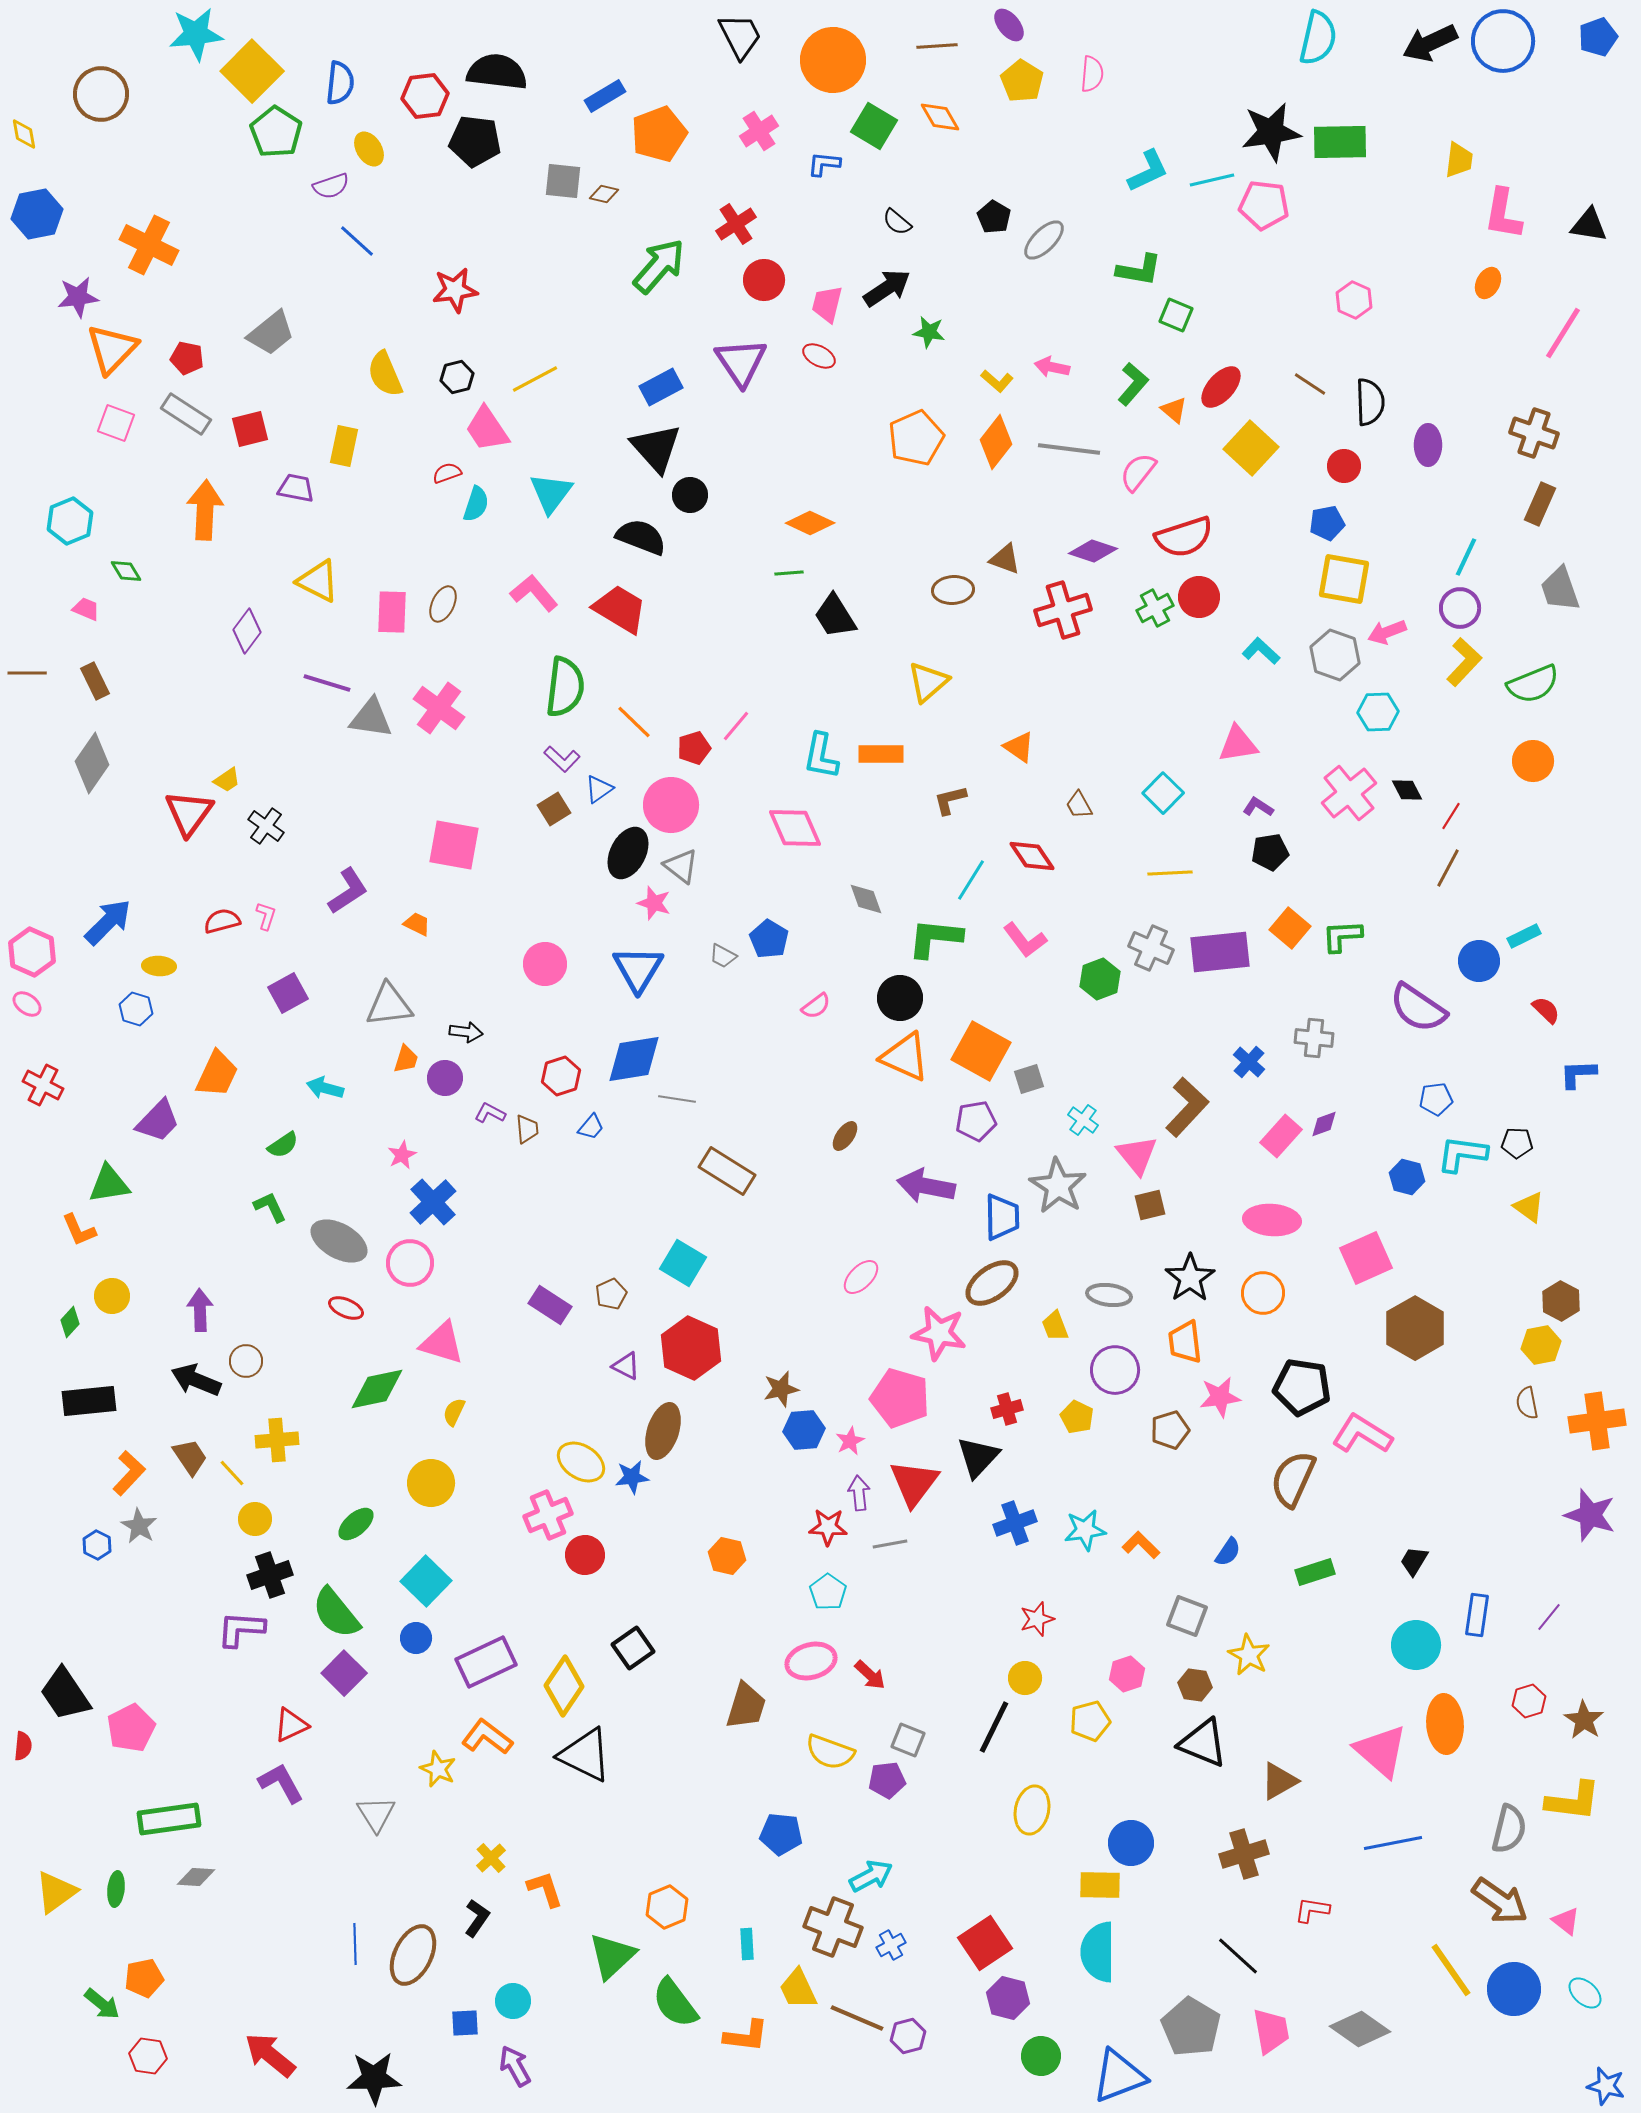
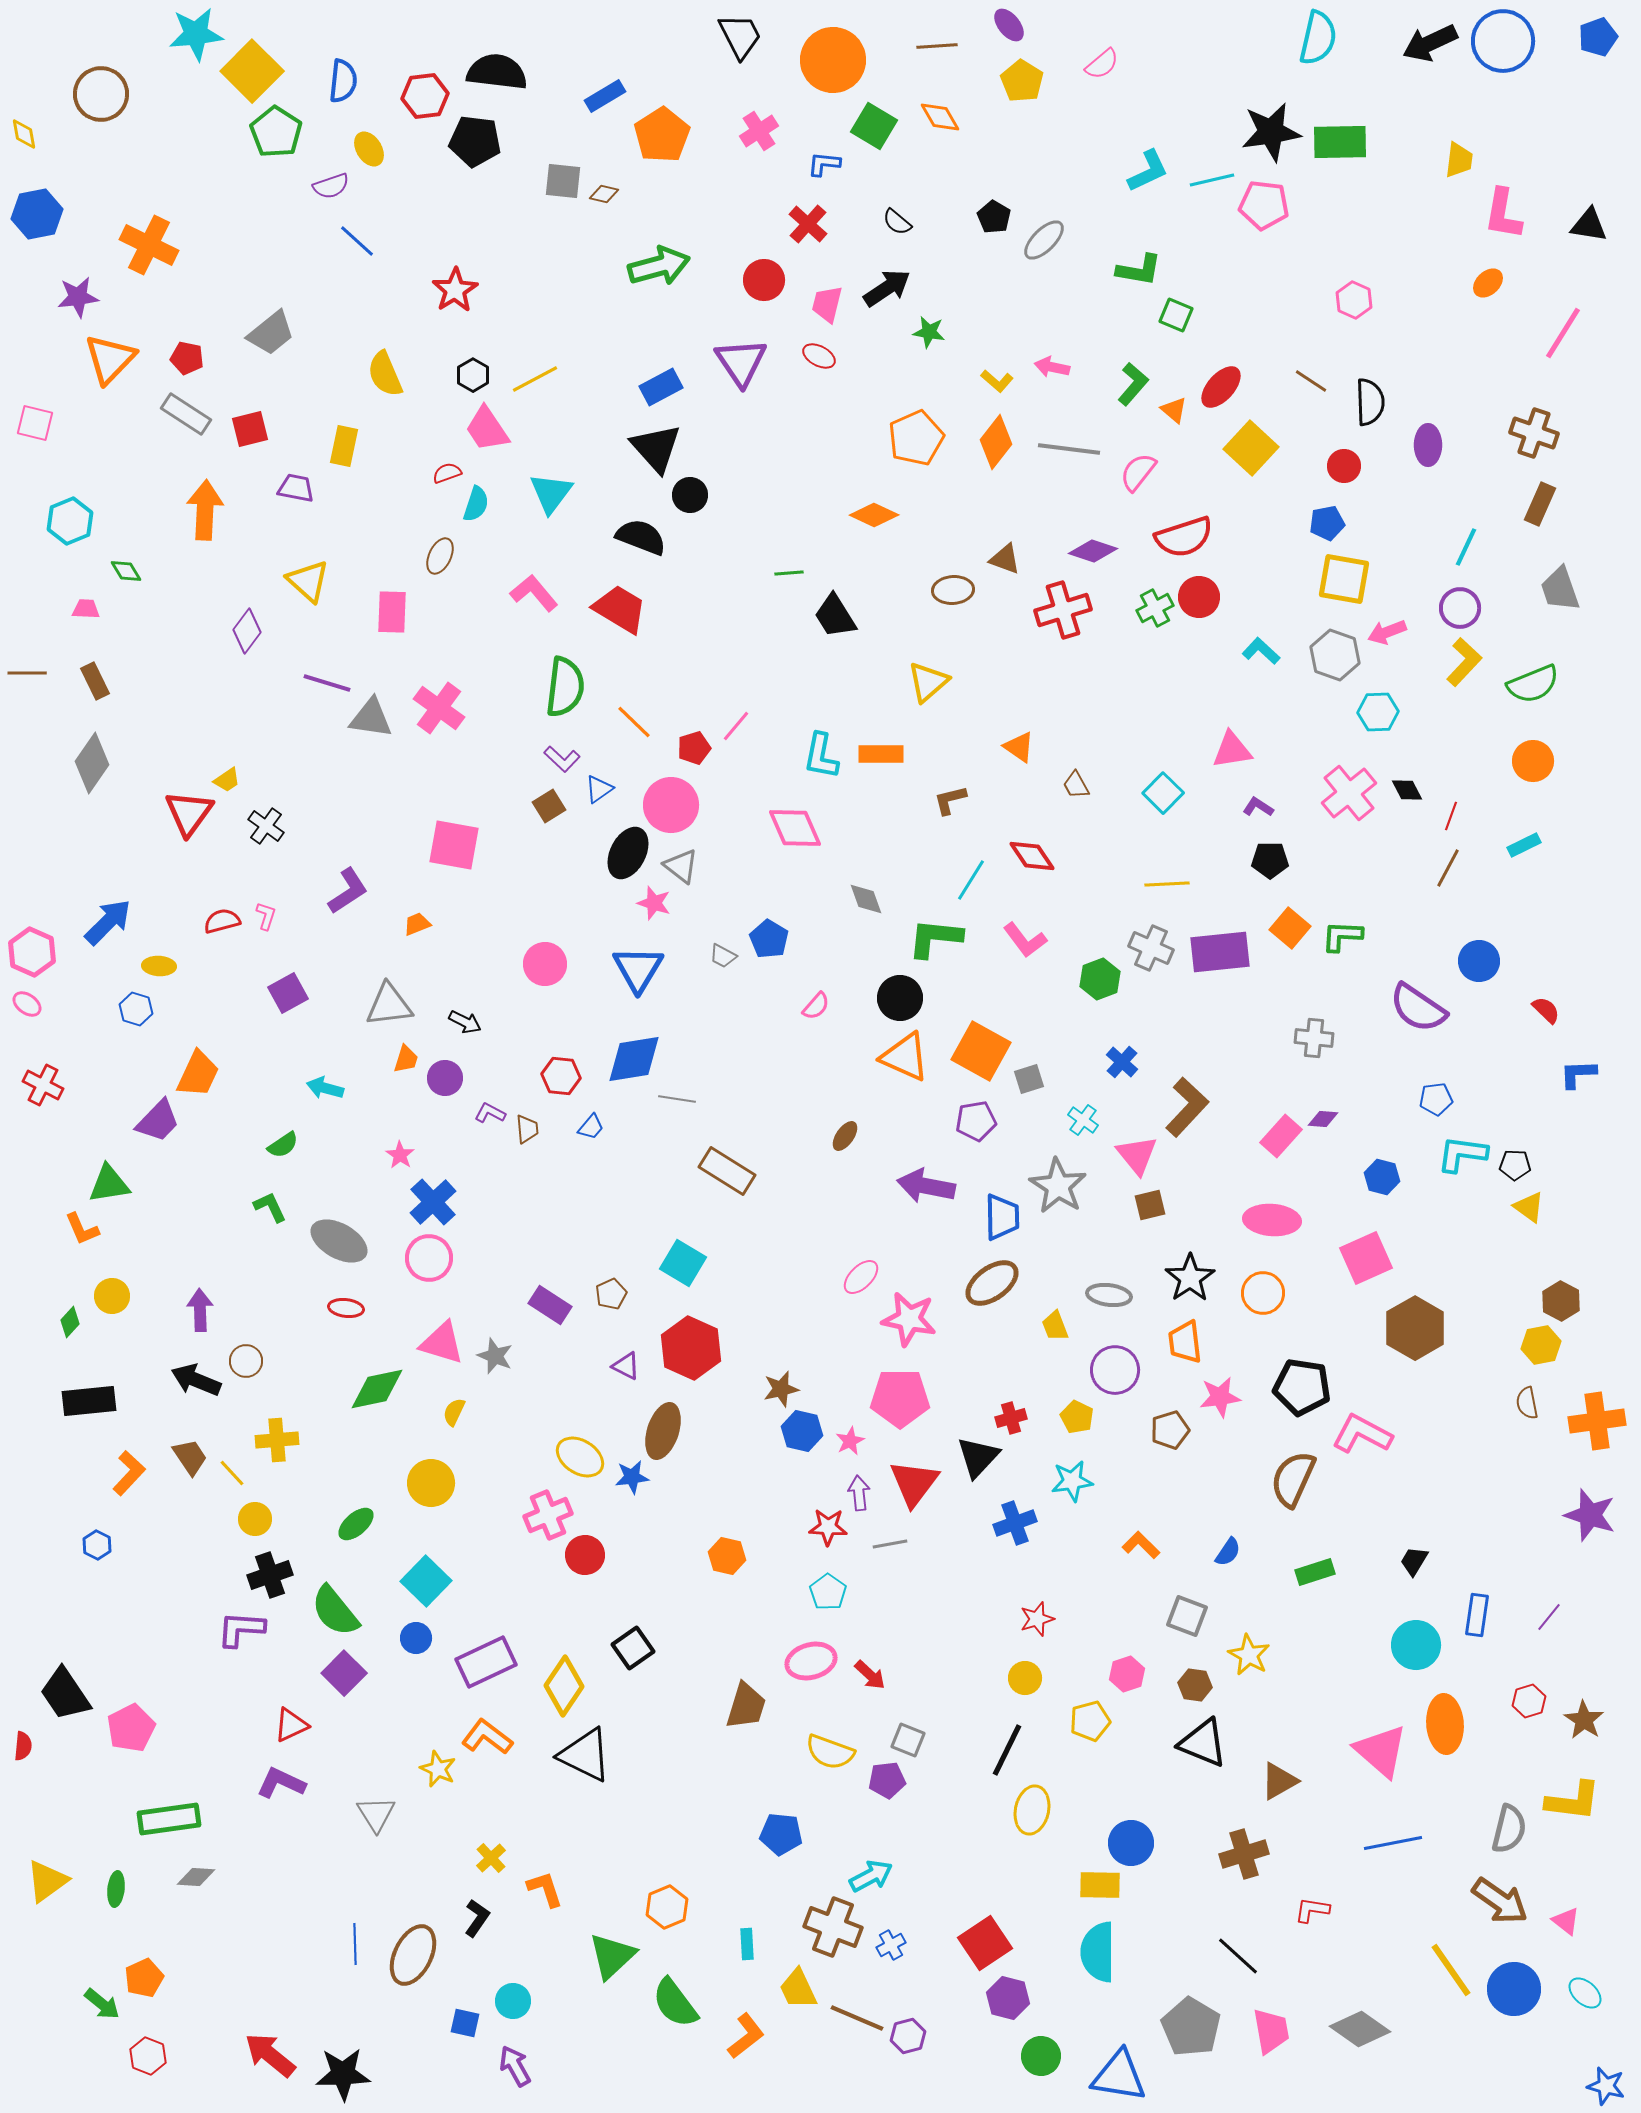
pink semicircle at (1092, 74): moved 10 px right, 10 px up; rotated 45 degrees clockwise
blue semicircle at (340, 83): moved 3 px right, 2 px up
orange pentagon at (659, 134): moved 3 px right, 1 px down; rotated 12 degrees counterclockwise
red cross at (736, 224): moved 72 px right; rotated 15 degrees counterclockwise
green arrow at (659, 266): rotated 34 degrees clockwise
orange ellipse at (1488, 283): rotated 20 degrees clockwise
red star at (455, 290): rotated 24 degrees counterclockwise
orange triangle at (112, 349): moved 2 px left, 10 px down
black hexagon at (457, 377): moved 16 px right, 2 px up; rotated 16 degrees counterclockwise
brown line at (1310, 384): moved 1 px right, 3 px up
pink square at (116, 423): moved 81 px left; rotated 6 degrees counterclockwise
orange diamond at (810, 523): moved 64 px right, 8 px up
cyan line at (1466, 557): moved 10 px up
yellow triangle at (318, 581): moved 10 px left; rotated 15 degrees clockwise
brown ellipse at (443, 604): moved 3 px left, 48 px up
pink trapezoid at (86, 609): rotated 20 degrees counterclockwise
pink triangle at (1238, 744): moved 6 px left, 6 px down
brown trapezoid at (1079, 805): moved 3 px left, 20 px up
brown square at (554, 809): moved 5 px left, 3 px up
red line at (1451, 816): rotated 12 degrees counterclockwise
black pentagon at (1270, 852): moved 8 px down; rotated 9 degrees clockwise
yellow line at (1170, 873): moved 3 px left, 11 px down
orange trapezoid at (417, 924): rotated 48 degrees counterclockwise
green L-shape at (1342, 936): rotated 6 degrees clockwise
cyan rectangle at (1524, 936): moved 91 px up
pink semicircle at (816, 1006): rotated 12 degrees counterclockwise
black arrow at (466, 1032): moved 1 px left, 10 px up; rotated 20 degrees clockwise
blue cross at (1249, 1062): moved 127 px left
orange trapezoid at (217, 1074): moved 19 px left
red hexagon at (561, 1076): rotated 24 degrees clockwise
purple diamond at (1324, 1124): moved 1 px left, 5 px up; rotated 24 degrees clockwise
black pentagon at (1517, 1143): moved 2 px left, 22 px down
pink star at (402, 1155): moved 2 px left; rotated 12 degrees counterclockwise
blue hexagon at (1407, 1177): moved 25 px left
orange L-shape at (79, 1230): moved 3 px right, 1 px up
pink circle at (410, 1263): moved 19 px right, 5 px up
red ellipse at (346, 1308): rotated 16 degrees counterclockwise
pink star at (939, 1333): moved 30 px left, 14 px up
pink pentagon at (900, 1398): rotated 16 degrees counterclockwise
red cross at (1007, 1409): moved 4 px right, 9 px down
blue hexagon at (804, 1430): moved 2 px left, 1 px down; rotated 18 degrees clockwise
pink L-shape at (1362, 1434): rotated 4 degrees counterclockwise
yellow ellipse at (581, 1462): moved 1 px left, 5 px up
gray star at (139, 1526): moved 356 px right, 170 px up; rotated 9 degrees counterclockwise
cyan star at (1085, 1530): moved 13 px left, 49 px up
green semicircle at (336, 1613): moved 1 px left, 2 px up
black line at (994, 1727): moved 13 px right, 23 px down
purple L-shape at (281, 1783): rotated 36 degrees counterclockwise
yellow triangle at (56, 1892): moved 9 px left, 11 px up
orange pentagon at (144, 1978): rotated 12 degrees counterclockwise
blue square at (465, 2023): rotated 16 degrees clockwise
orange L-shape at (746, 2036): rotated 45 degrees counterclockwise
red hexagon at (148, 2056): rotated 12 degrees clockwise
blue triangle at (1119, 2076): rotated 30 degrees clockwise
black star at (374, 2078): moved 31 px left, 4 px up
